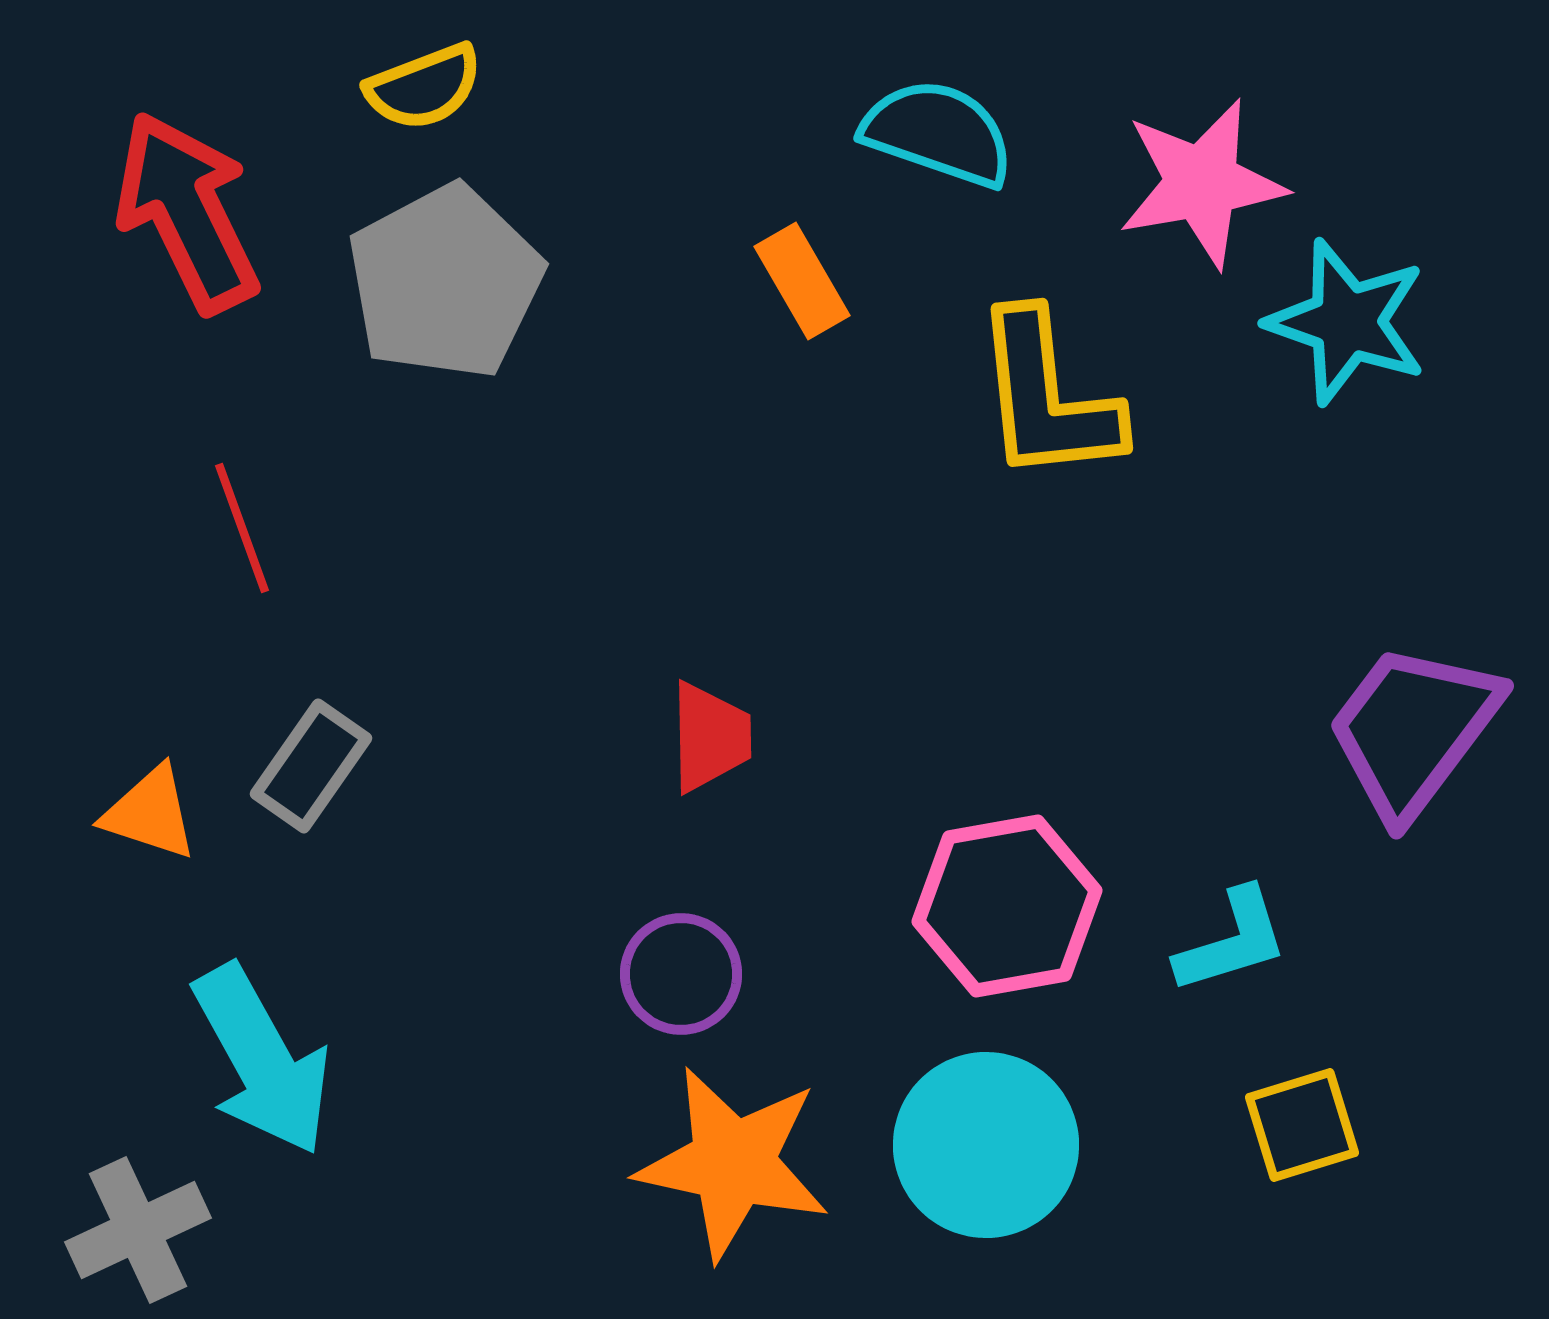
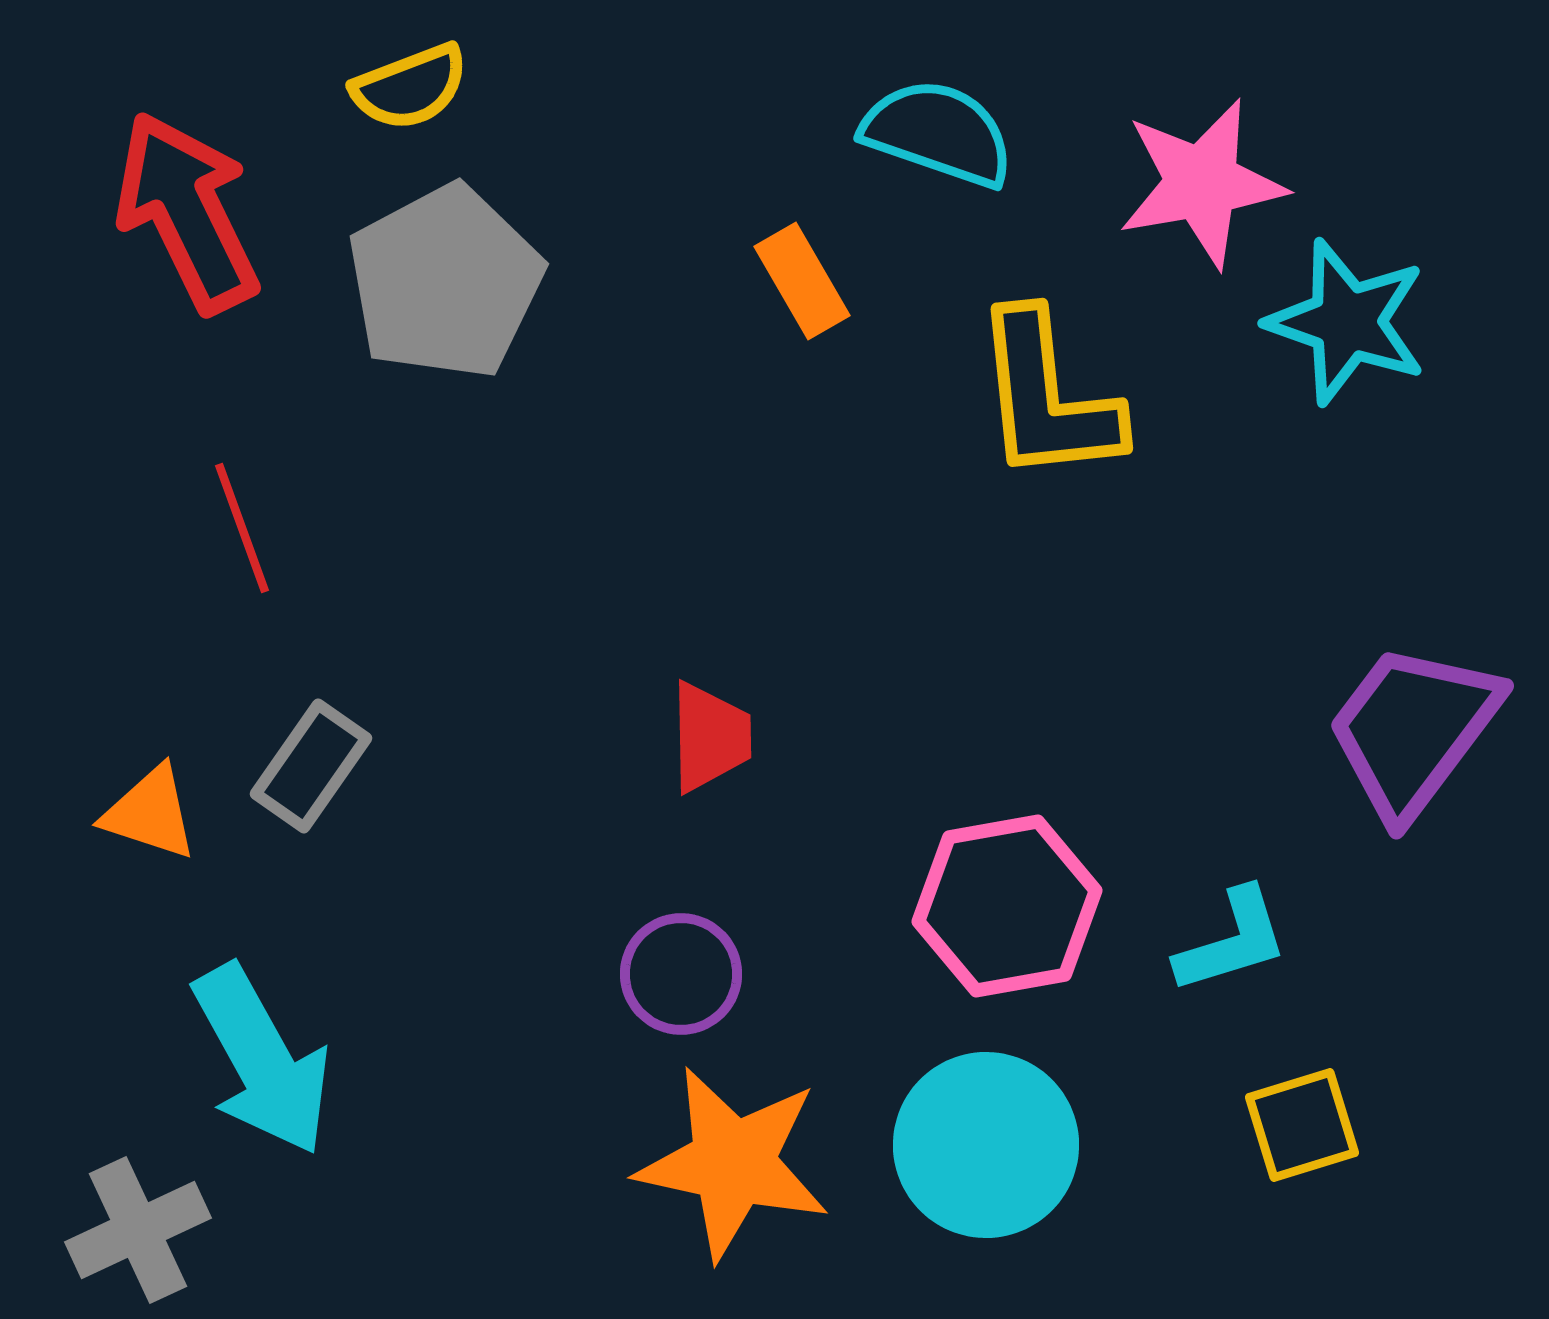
yellow semicircle: moved 14 px left
